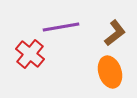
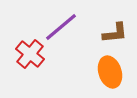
purple line: rotated 30 degrees counterclockwise
brown L-shape: rotated 32 degrees clockwise
